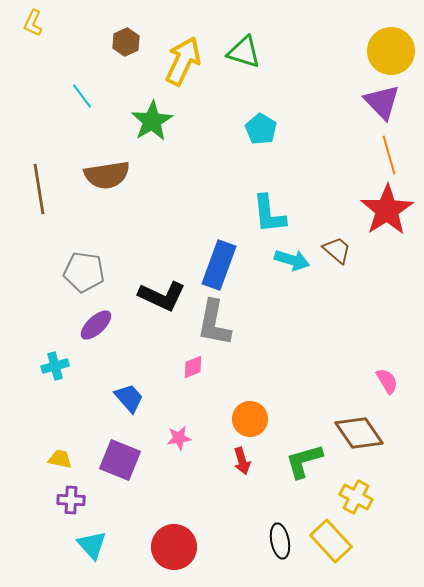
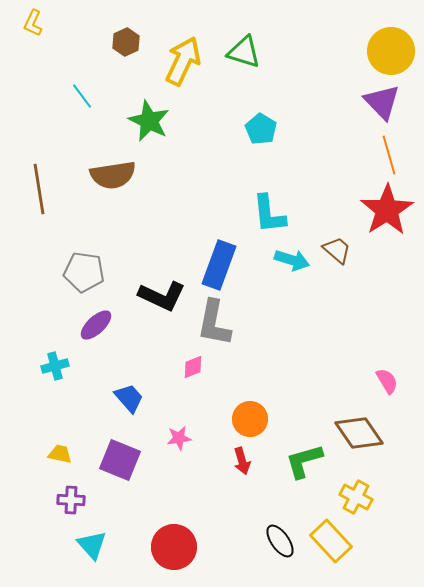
green star: moved 3 px left; rotated 15 degrees counterclockwise
brown semicircle: moved 6 px right
yellow trapezoid: moved 5 px up
black ellipse: rotated 24 degrees counterclockwise
